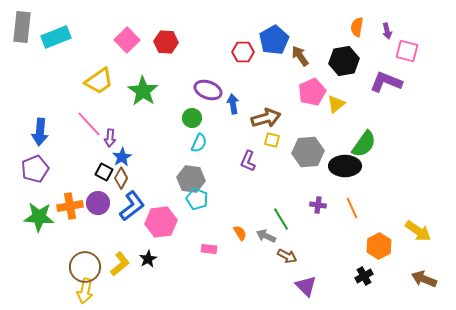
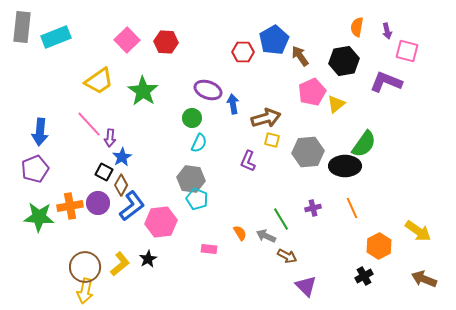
brown diamond at (121, 178): moved 7 px down
purple cross at (318, 205): moved 5 px left, 3 px down; rotated 21 degrees counterclockwise
